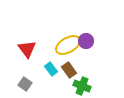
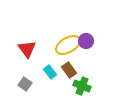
cyan rectangle: moved 1 px left, 3 px down
